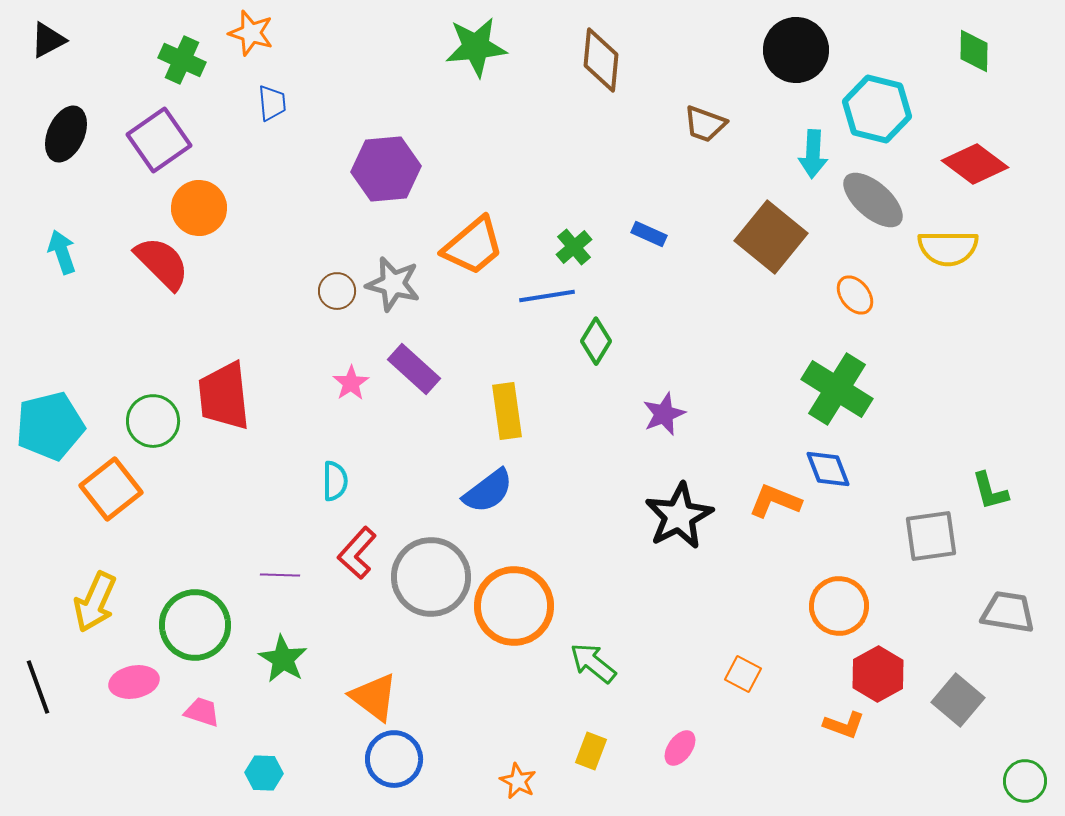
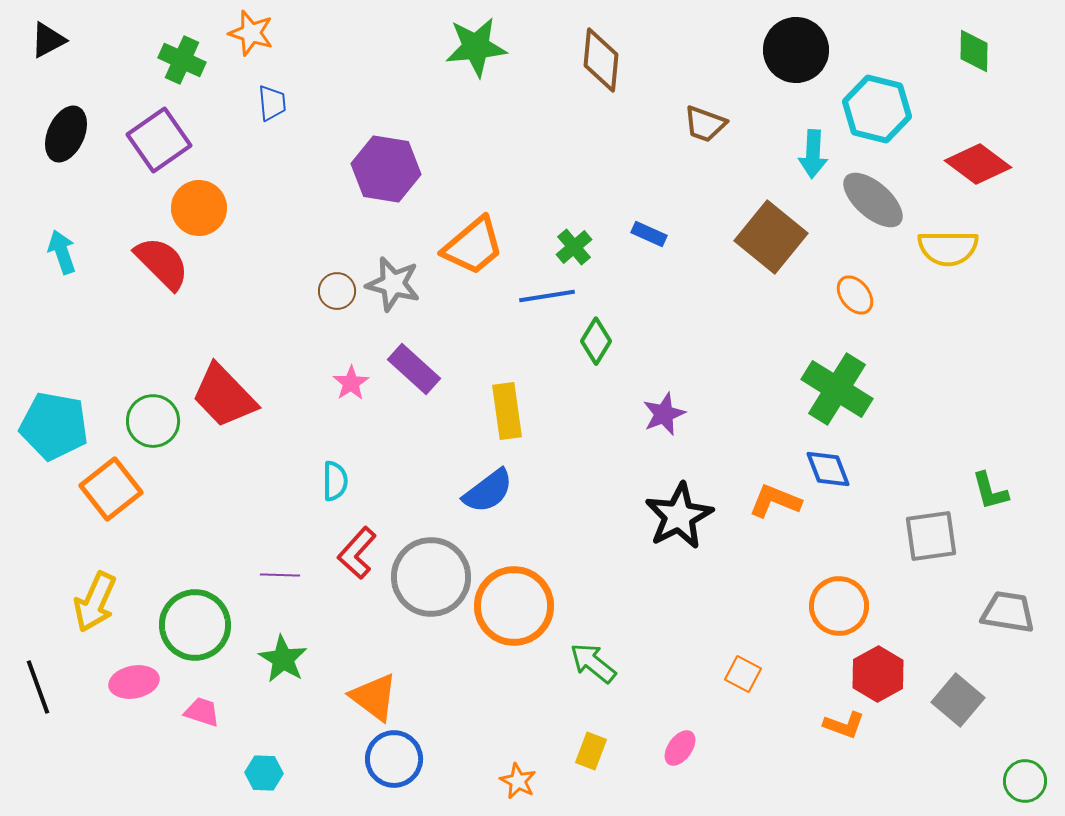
red diamond at (975, 164): moved 3 px right
purple hexagon at (386, 169): rotated 14 degrees clockwise
red trapezoid at (224, 396): rotated 38 degrees counterclockwise
cyan pentagon at (50, 426): moved 4 px right; rotated 24 degrees clockwise
